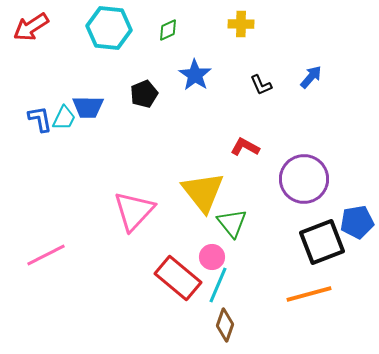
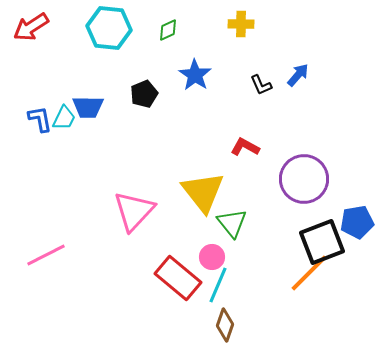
blue arrow: moved 13 px left, 2 px up
orange line: moved 21 px up; rotated 30 degrees counterclockwise
